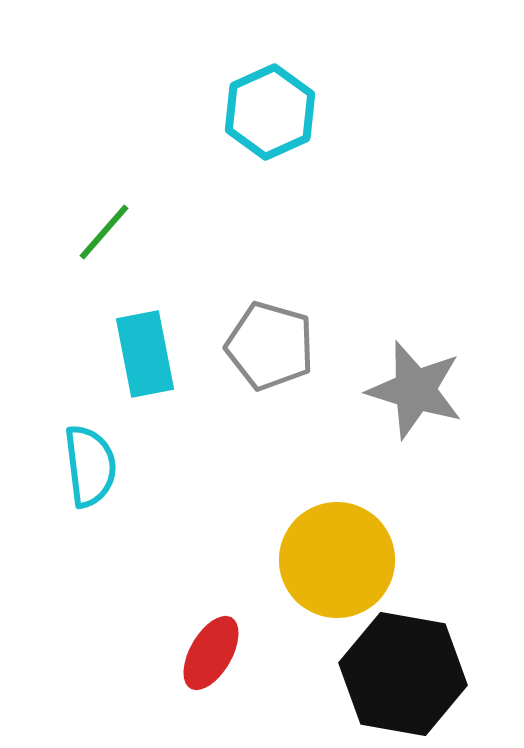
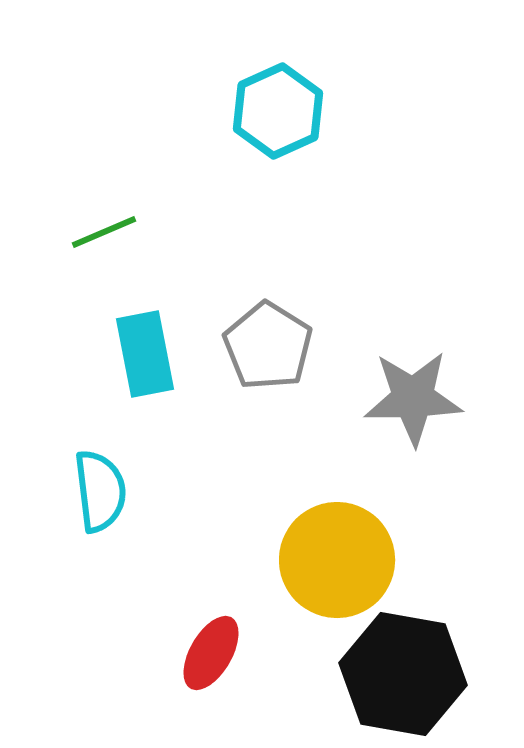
cyan hexagon: moved 8 px right, 1 px up
green line: rotated 26 degrees clockwise
gray pentagon: moved 2 px left; rotated 16 degrees clockwise
gray star: moved 2 px left, 8 px down; rotated 18 degrees counterclockwise
cyan semicircle: moved 10 px right, 25 px down
